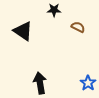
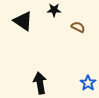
black triangle: moved 10 px up
